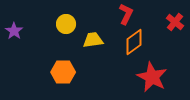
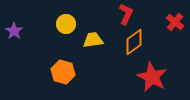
orange hexagon: rotated 15 degrees clockwise
